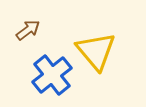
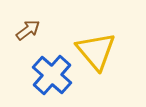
blue cross: rotated 9 degrees counterclockwise
